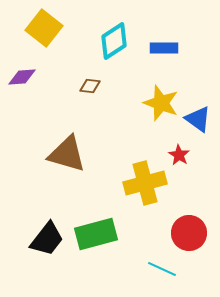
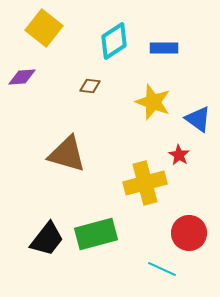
yellow star: moved 8 px left, 1 px up
